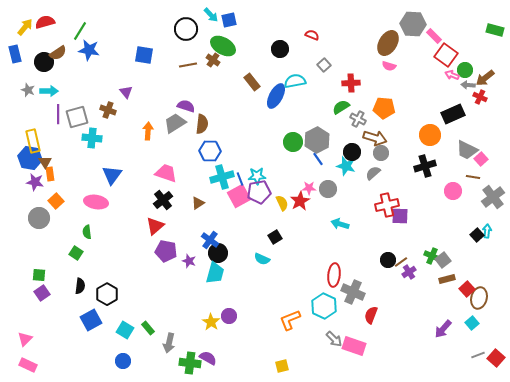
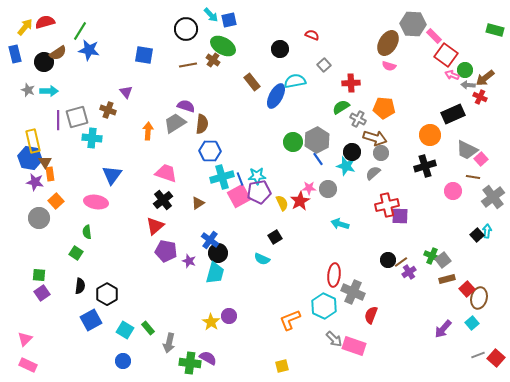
purple line at (58, 114): moved 6 px down
